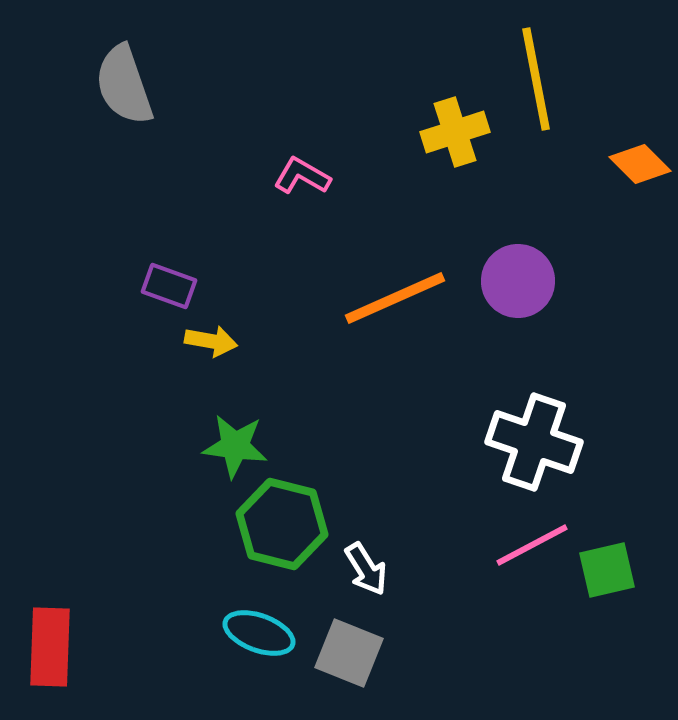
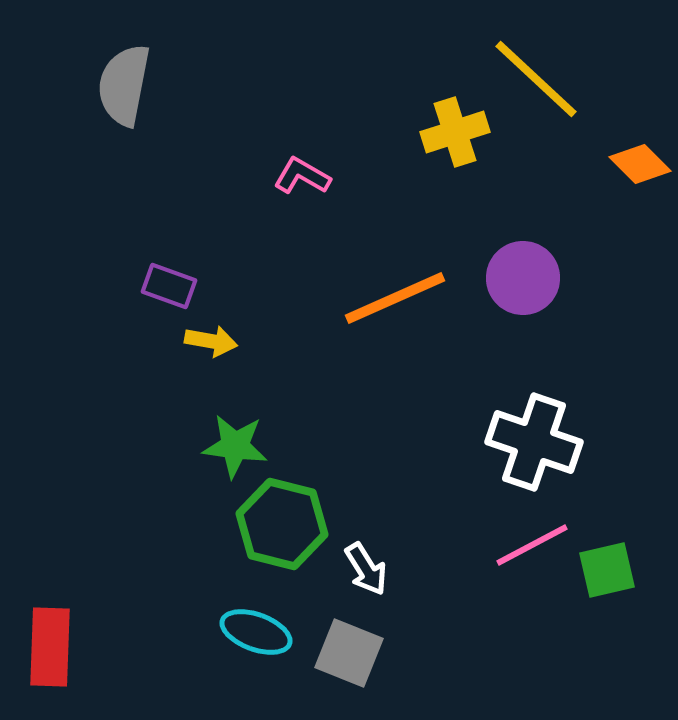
yellow line: rotated 36 degrees counterclockwise
gray semicircle: rotated 30 degrees clockwise
purple circle: moved 5 px right, 3 px up
cyan ellipse: moved 3 px left, 1 px up
